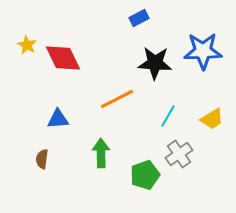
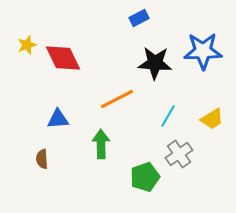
yellow star: rotated 24 degrees clockwise
green arrow: moved 9 px up
brown semicircle: rotated 12 degrees counterclockwise
green pentagon: moved 2 px down
